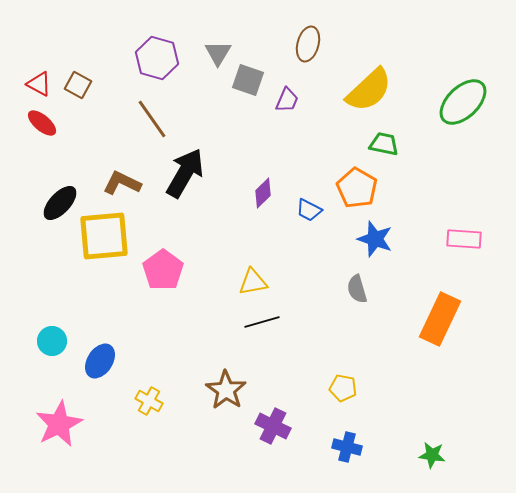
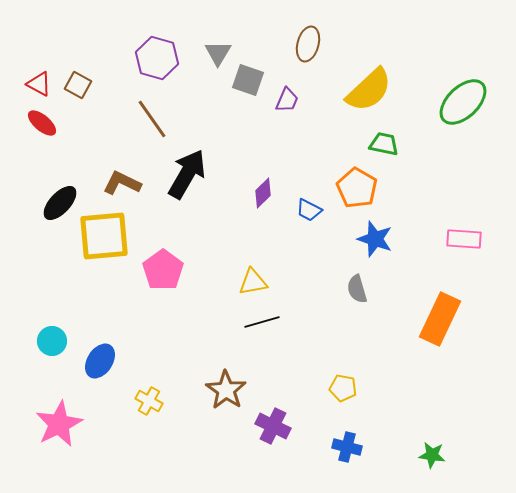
black arrow: moved 2 px right, 1 px down
